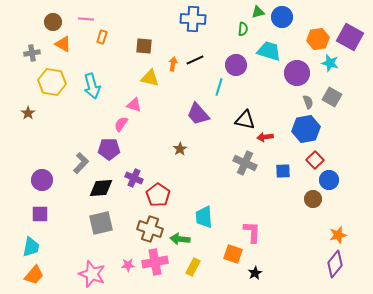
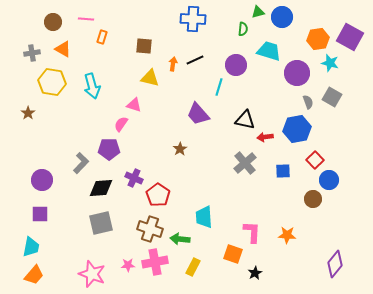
orange triangle at (63, 44): moved 5 px down
blue hexagon at (306, 129): moved 9 px left
gray cross at (245, 163): rotated 25 degrees clockwise
orange star at (338, 235): moved 51 px left; rotated 18 degrees clockwise
